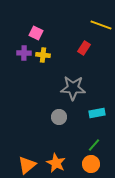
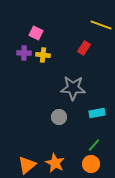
orange star: moved 1 px left
